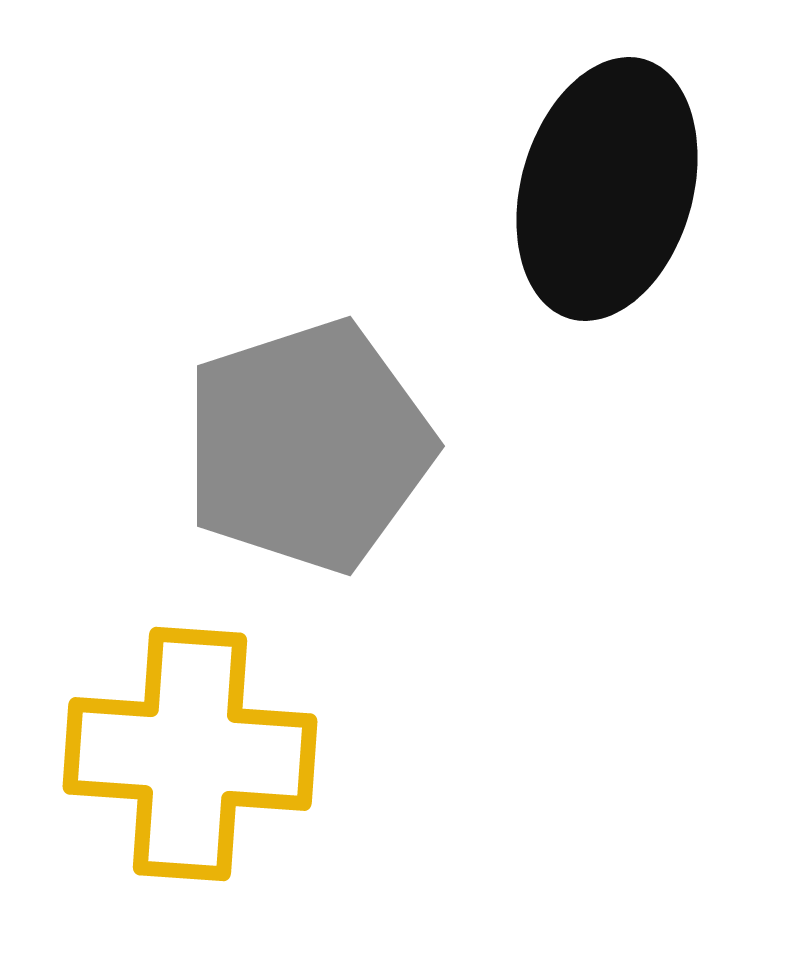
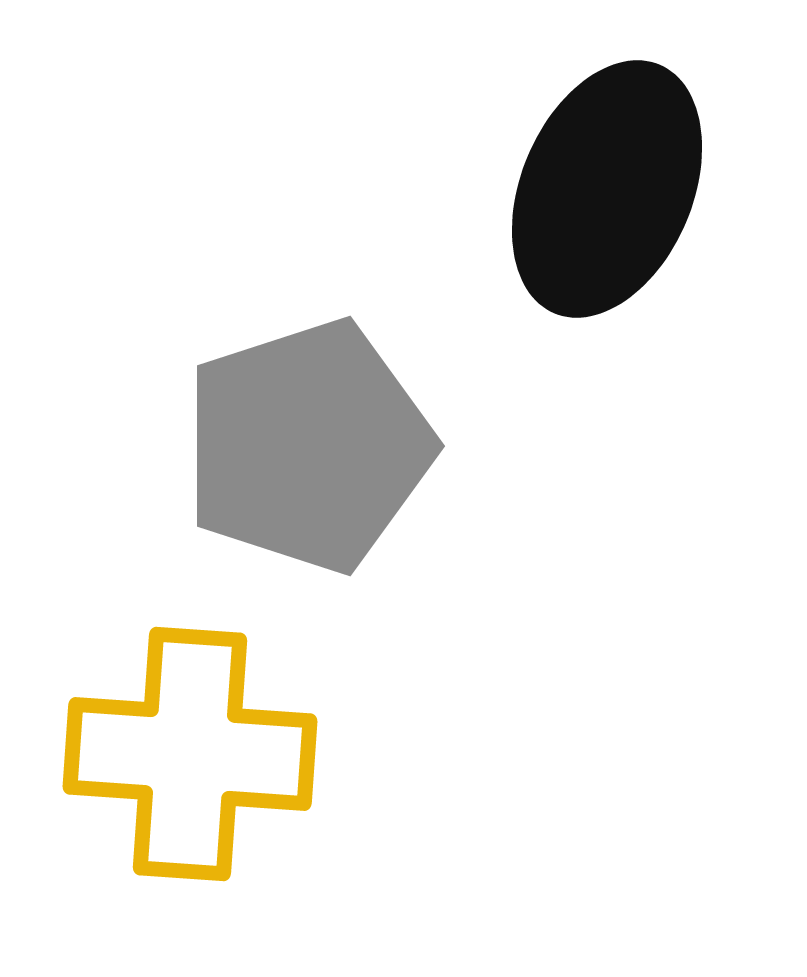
black ellipse: rotated 7 degrees clockwise
